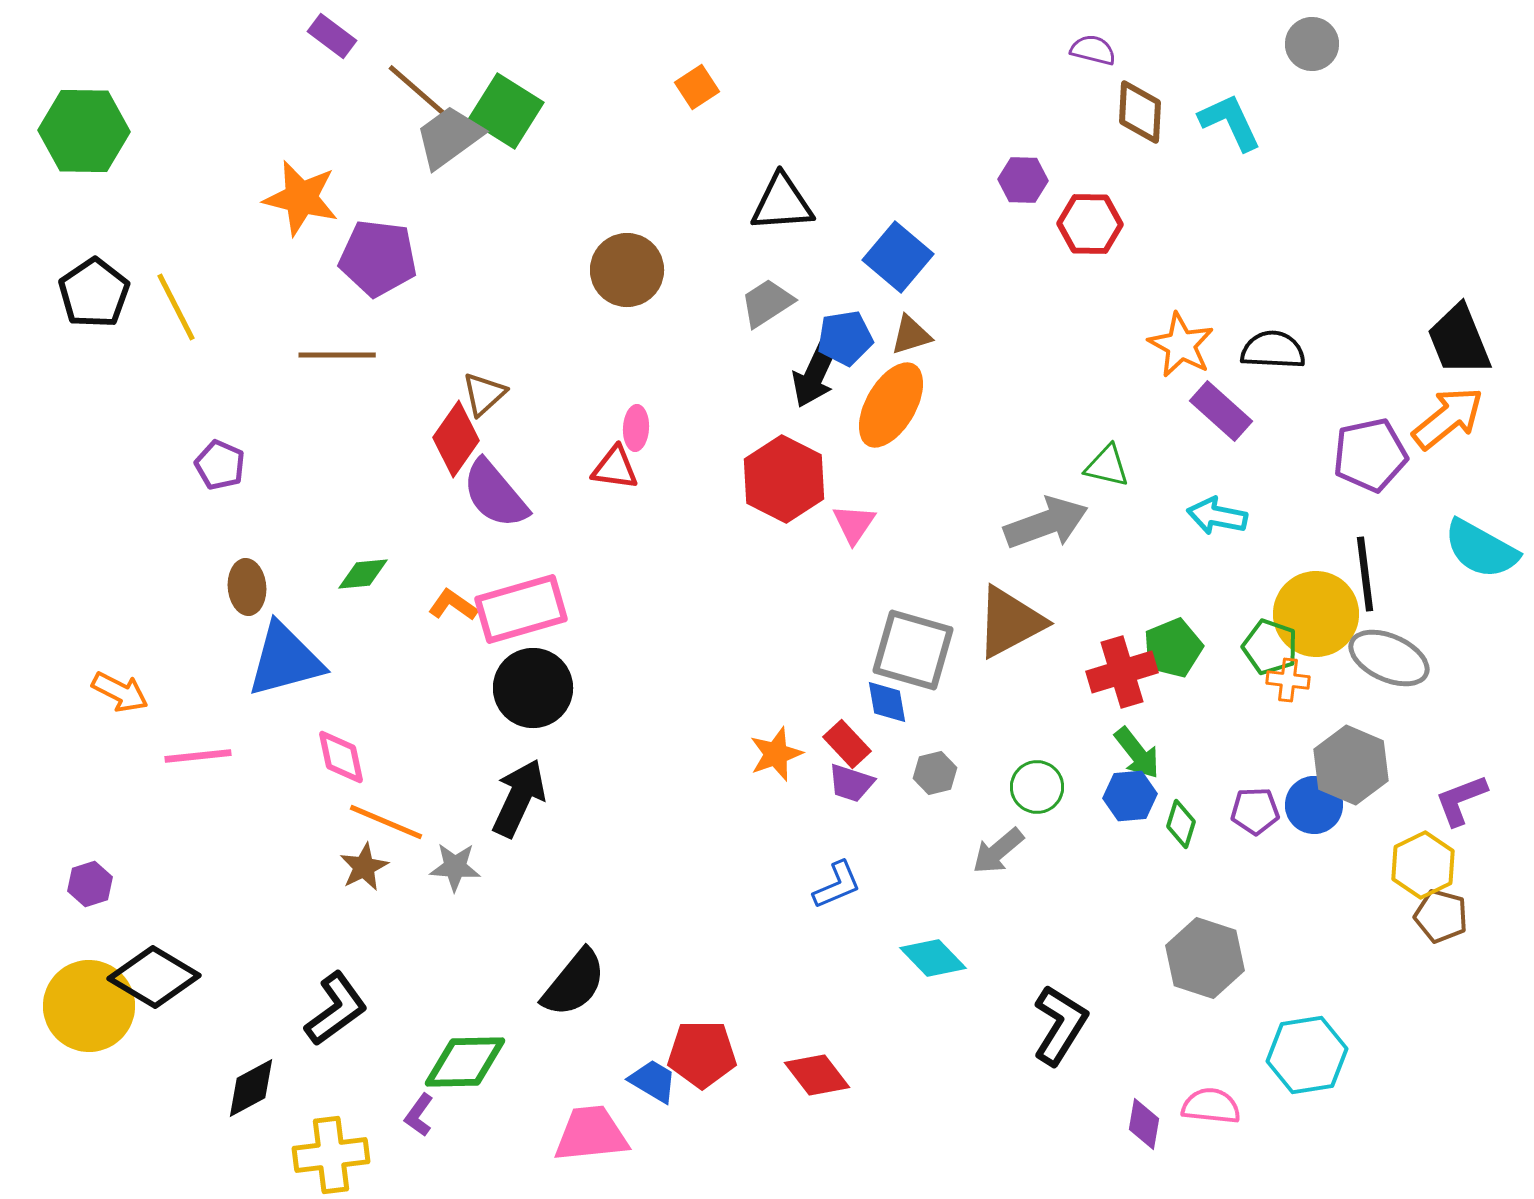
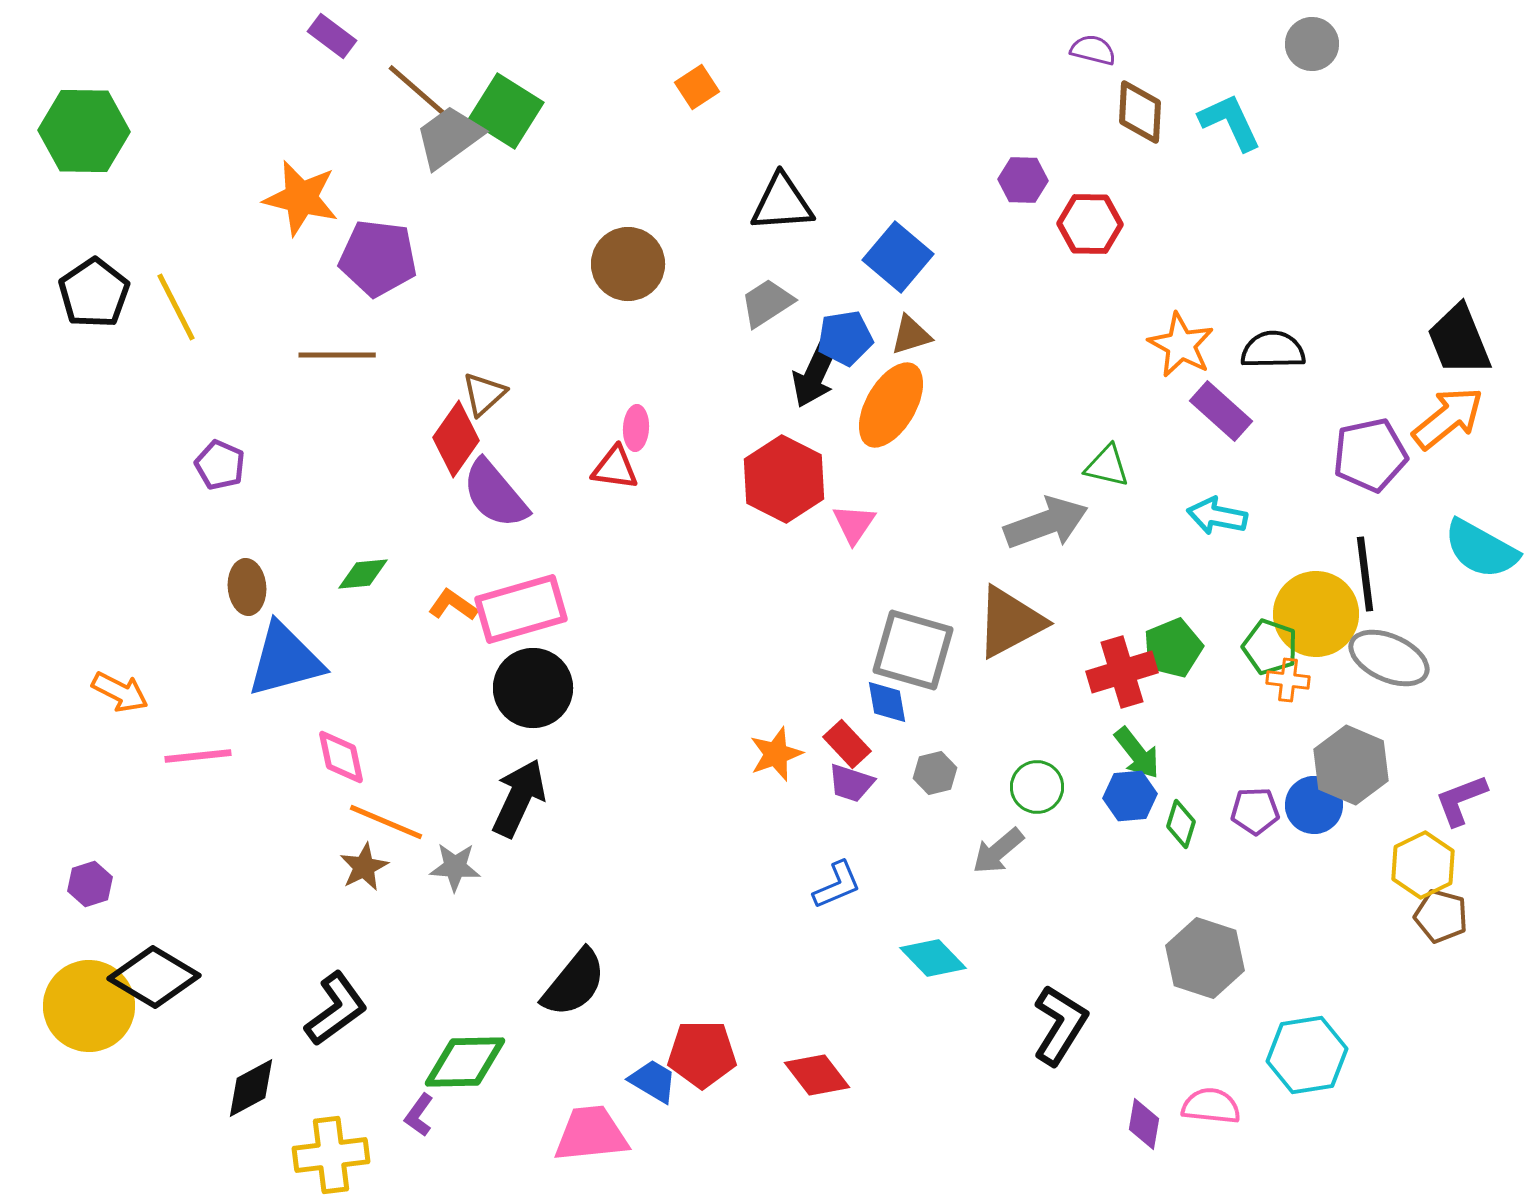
brown circle at (627, 270): moved 1 px right, 6 px up
black semicircle at (1273, 350): rotated 4 degrees counterclockwise
